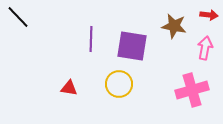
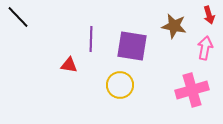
red arrow: rotated 66 degrees clockwise
yellow circle: moved 1 px right, 1 px down
red triangle: moved 23 px up
